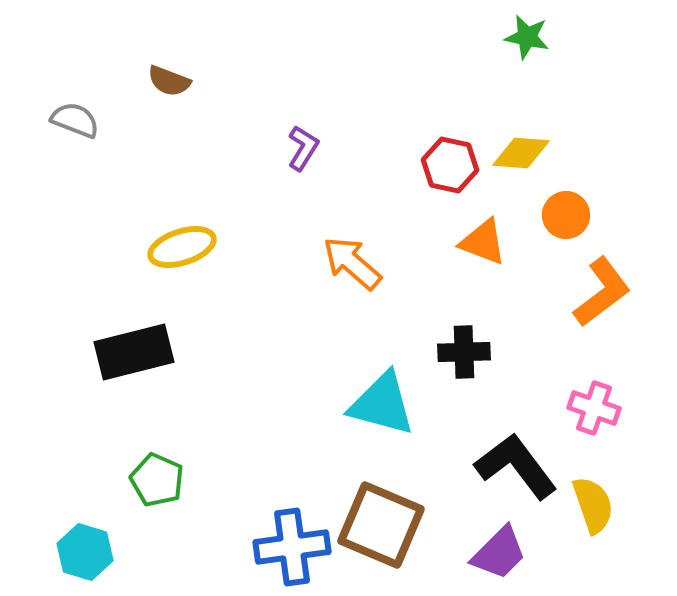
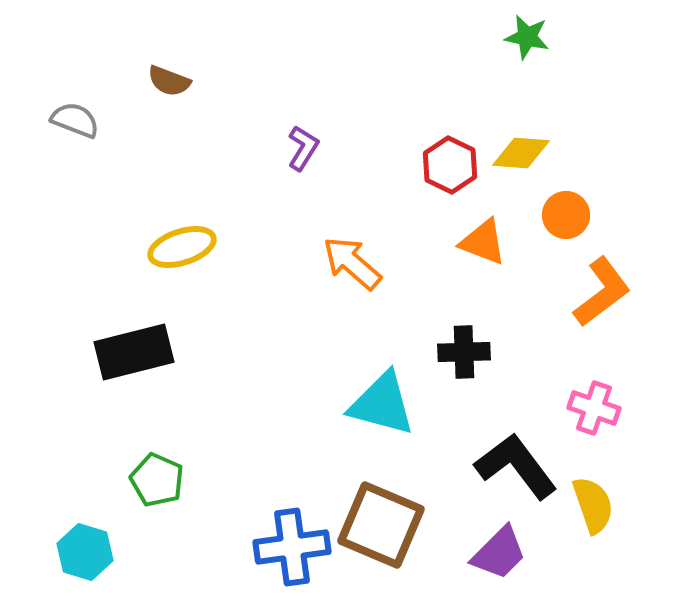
red hexagon: rotated 14 degrees clockwise
